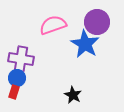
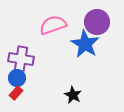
red rectangle: moved 2 px right, 1 px down; rotated 24 degrees clockwise
